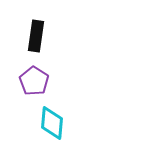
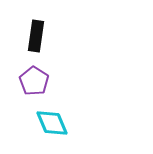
cyan diamond: rotated 28 degrees counterclockwise
